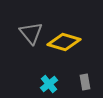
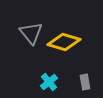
cyan cross: moved 2 px up
